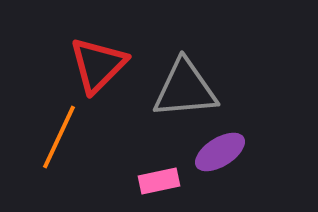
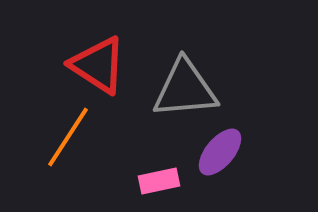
red triangle: rotated 42 degrees counterclockwise
orange line: moved 9 px right; rotated 8 degrees clockwise
purple ellipse: rotated 18 degrees counterclockwise
